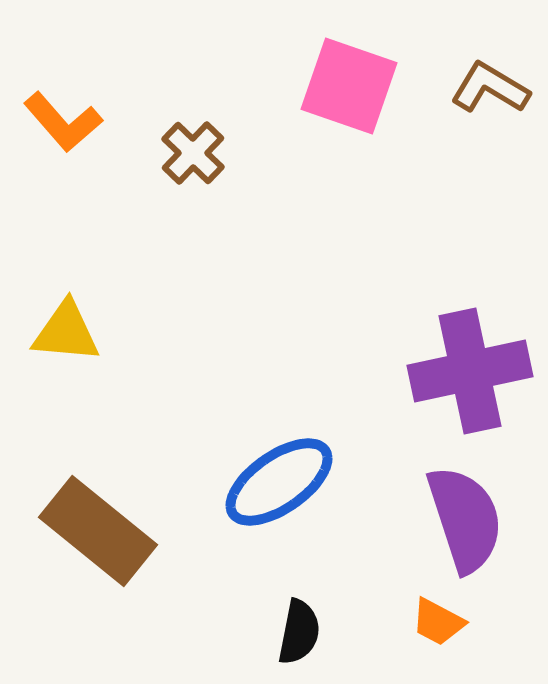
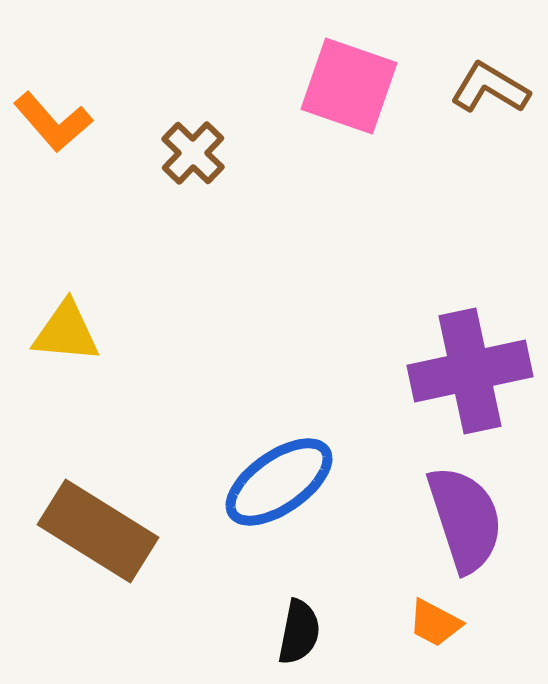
orange L-shape: moved 10 px left
brown rectangle: rotated 7 degrees counterclockwise
orange trapezoid: moved 3 px left, 1 px down
